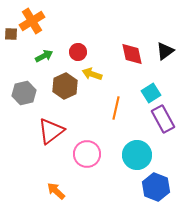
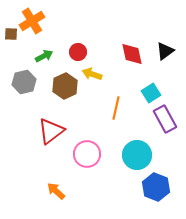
gray hexagon: moved 11 px up
purple rectangle: moved 2 px right
